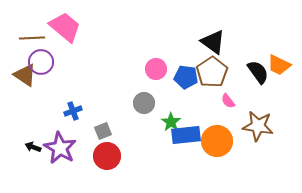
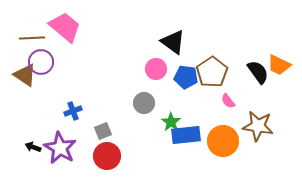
black triangle: moved 40 px left
orange circle: moved 6 px right
